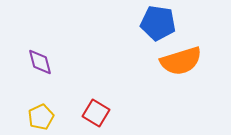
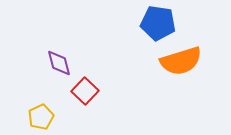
purple diamond: moved 19 px right, 1 px down
red square: moved 11 px left, 22 px up; rotated 12 degrees clockwise
